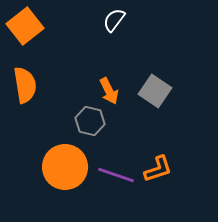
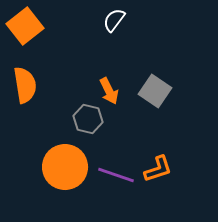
gray hexagon: moved 2 px left, 2 px up
